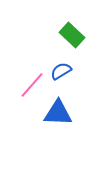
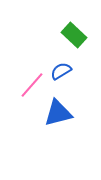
green rectangle: moved 2 px right
blue triangle: rotated 16 degrees counterclockwise
